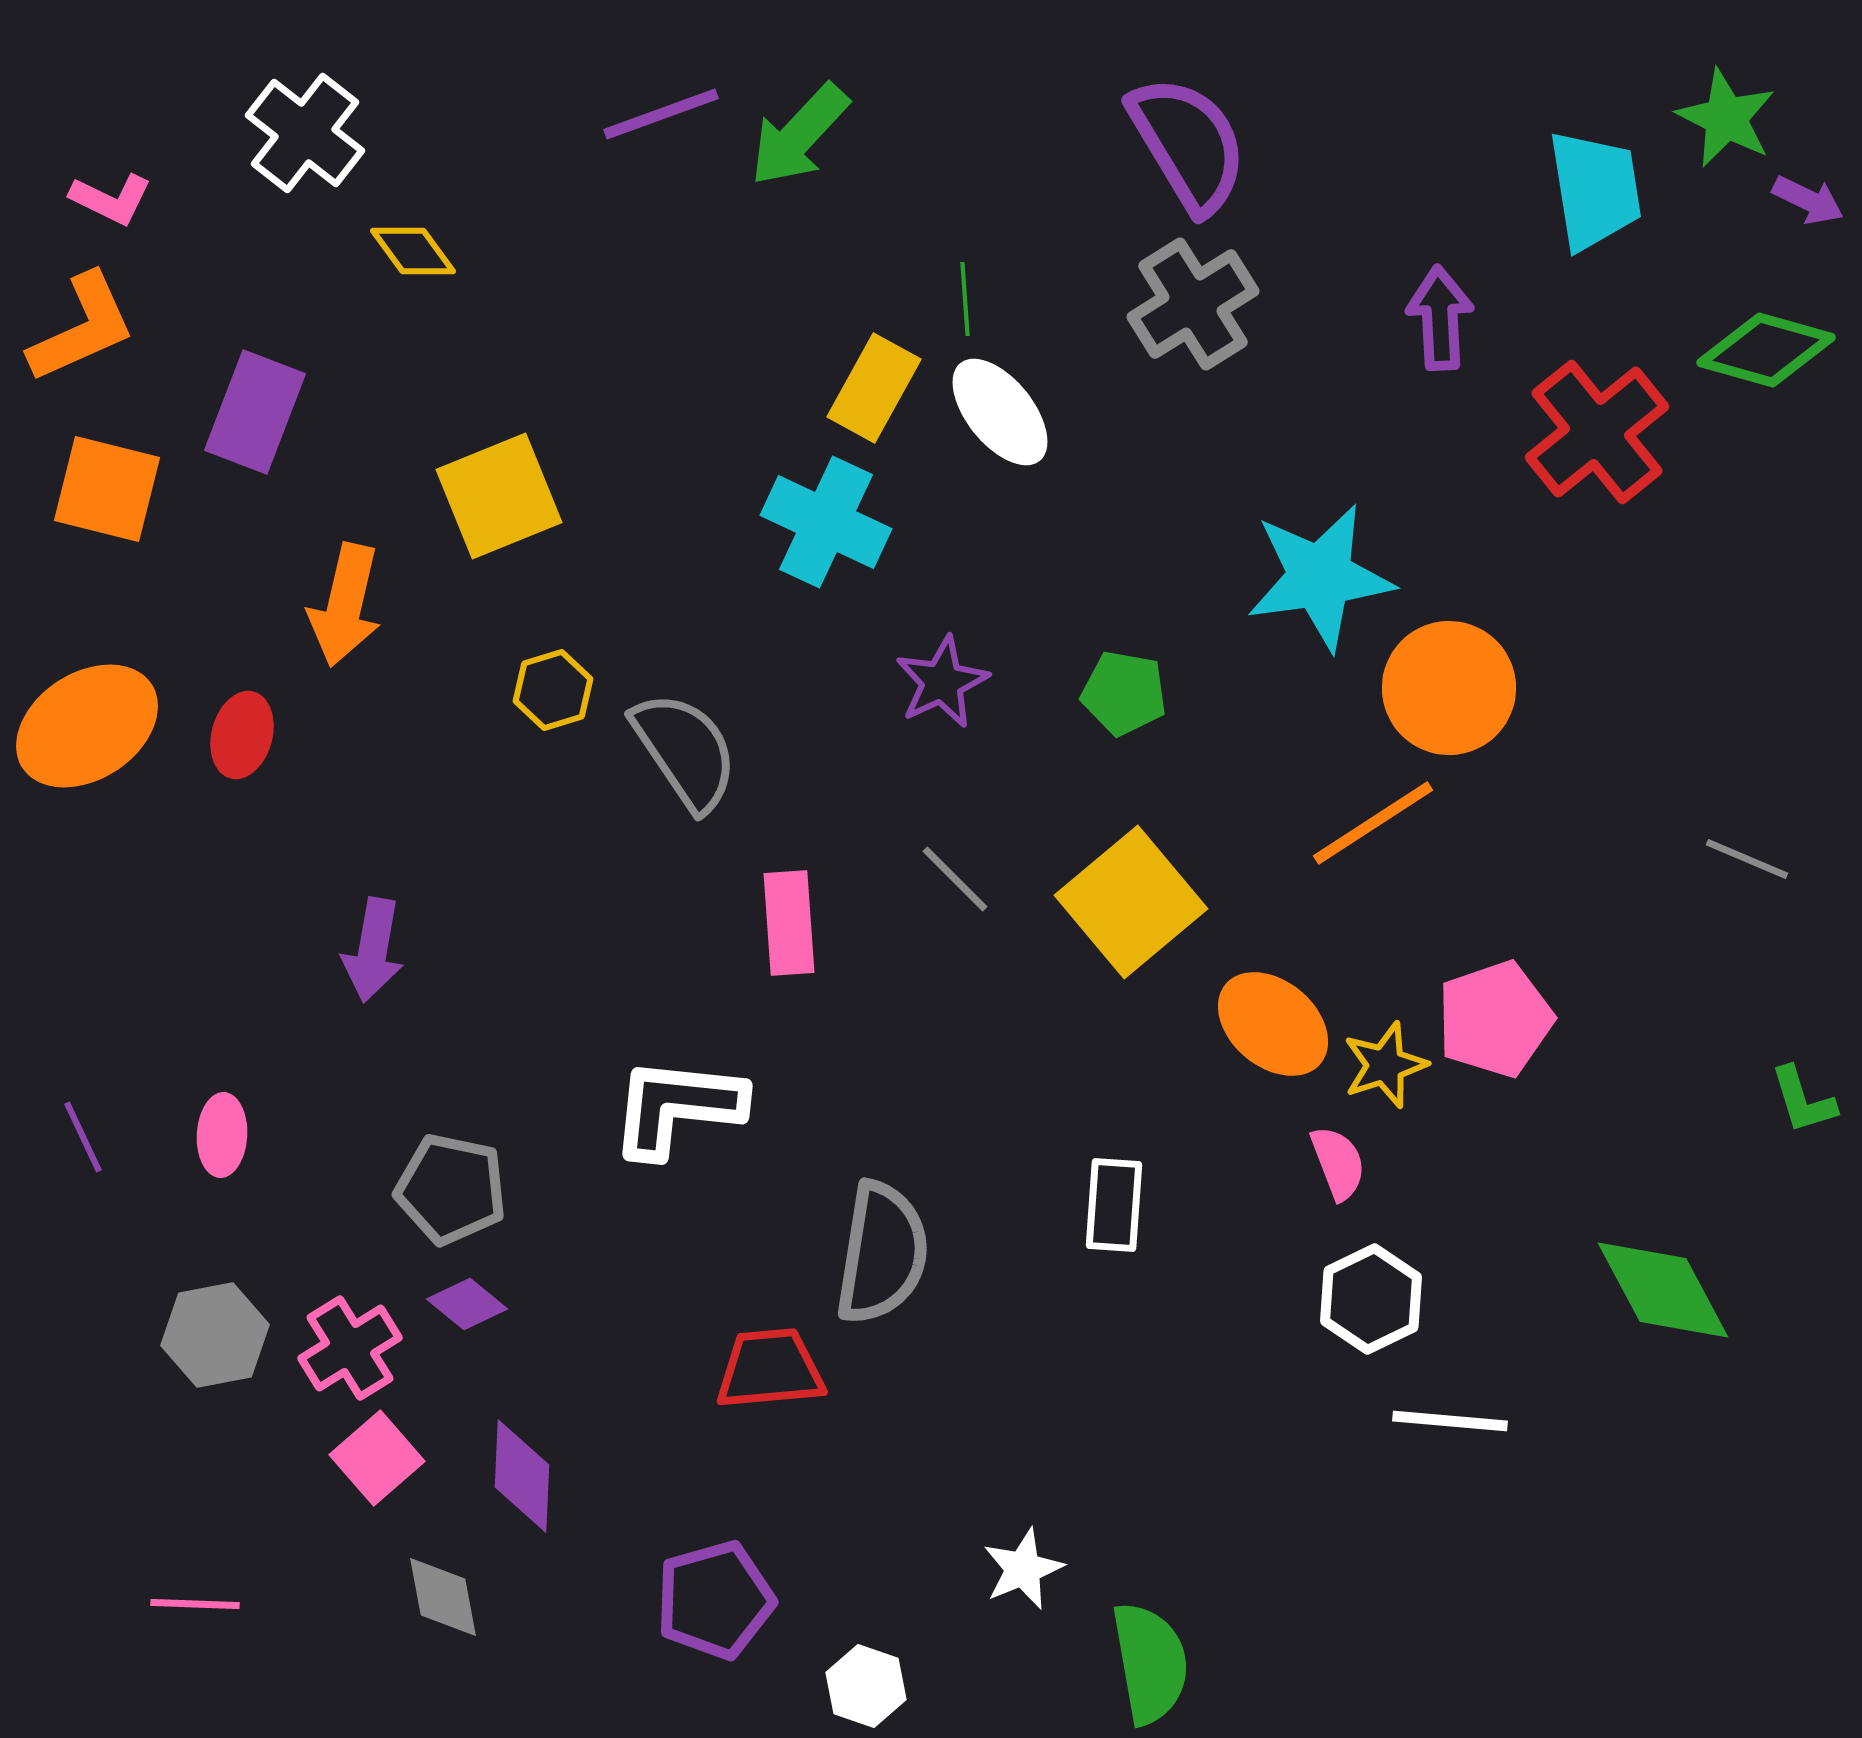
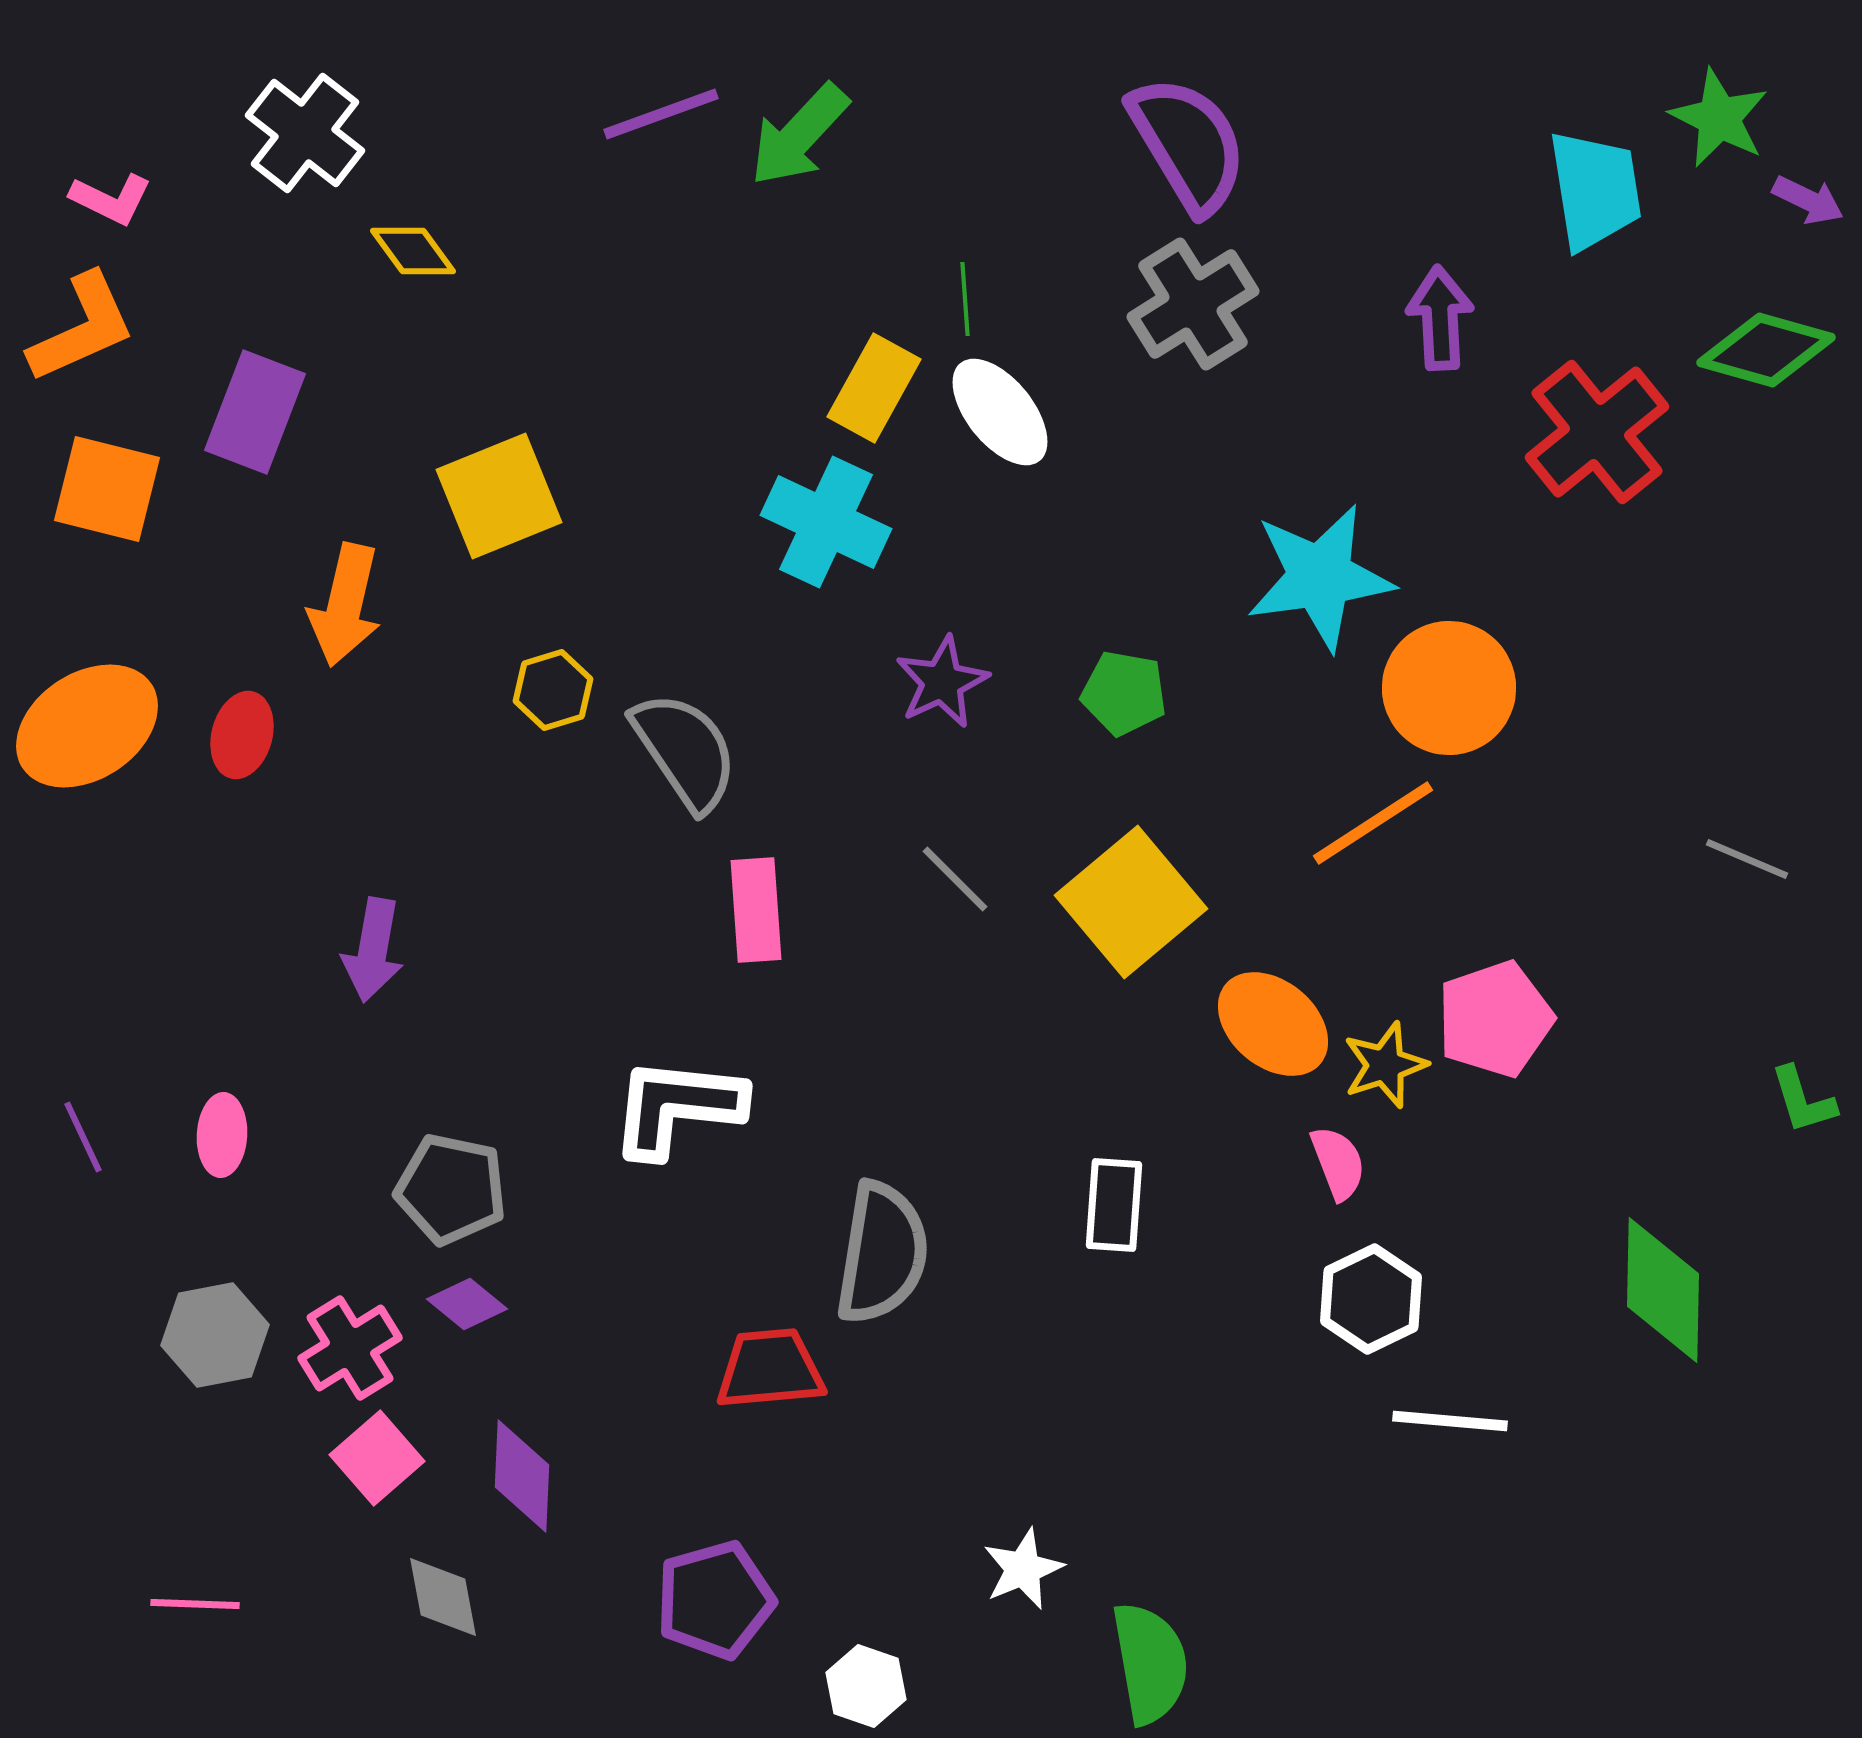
green star at (1726, 118): moved 7 px left
pink rectangle at (789, 923): moved 33 px left, 13 px up
green diamond at (1663, 1290): rotated 29 degrees clockwise
